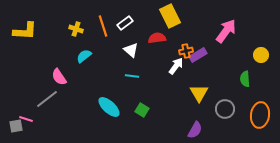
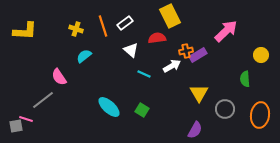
pink arrow: rotated 10 degrees clockwise
white arrow: moved 4 px left; rotated 24 degrees clockwise
cyan line: moved 12 px right, 2 px up; rotated 16 degrees clockwise
gray line: moved 4 px left, 1 px down
